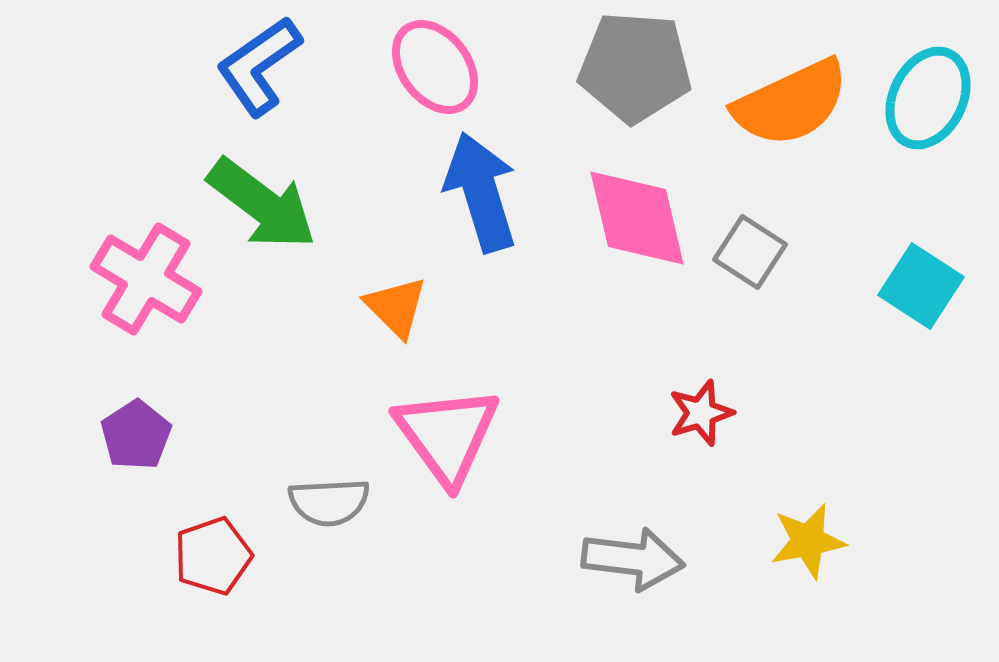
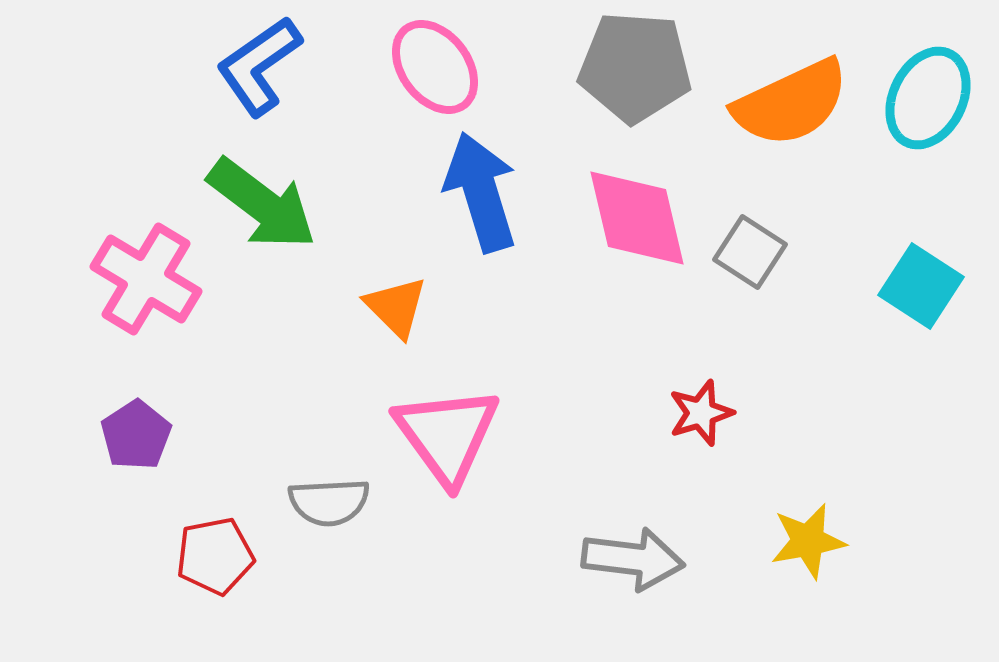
red pentagon: moved 2 px right; rotated 8 degrees clockwise
